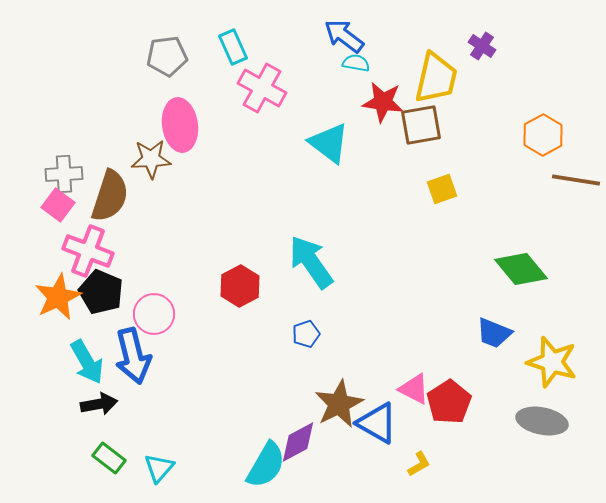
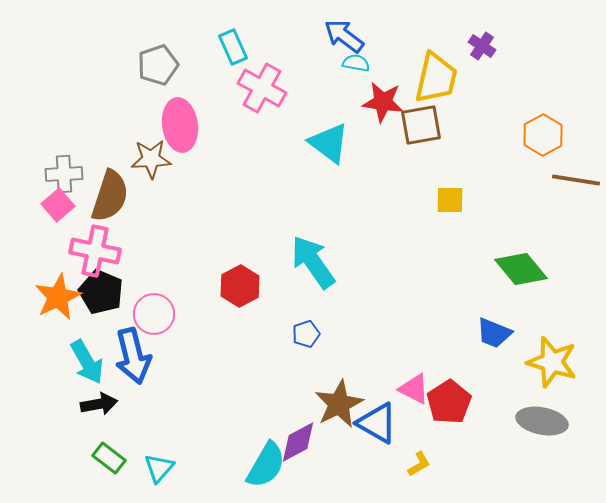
gray pentagon at (167, 56): moved 9 px left, 9 px down; rotated 12 degrees counterclockwise
yellow square at (442, 189): moved 8 px right, 11 px down; rotated 20 degrees clockwise
pink square at (58, 205): rotated 12 degrees clockwise
pink cross at (88, 251): moved 7 px right; rotated 9 degrees counterclockwise
cyan arrow at (311, 262): moved 2 px right
